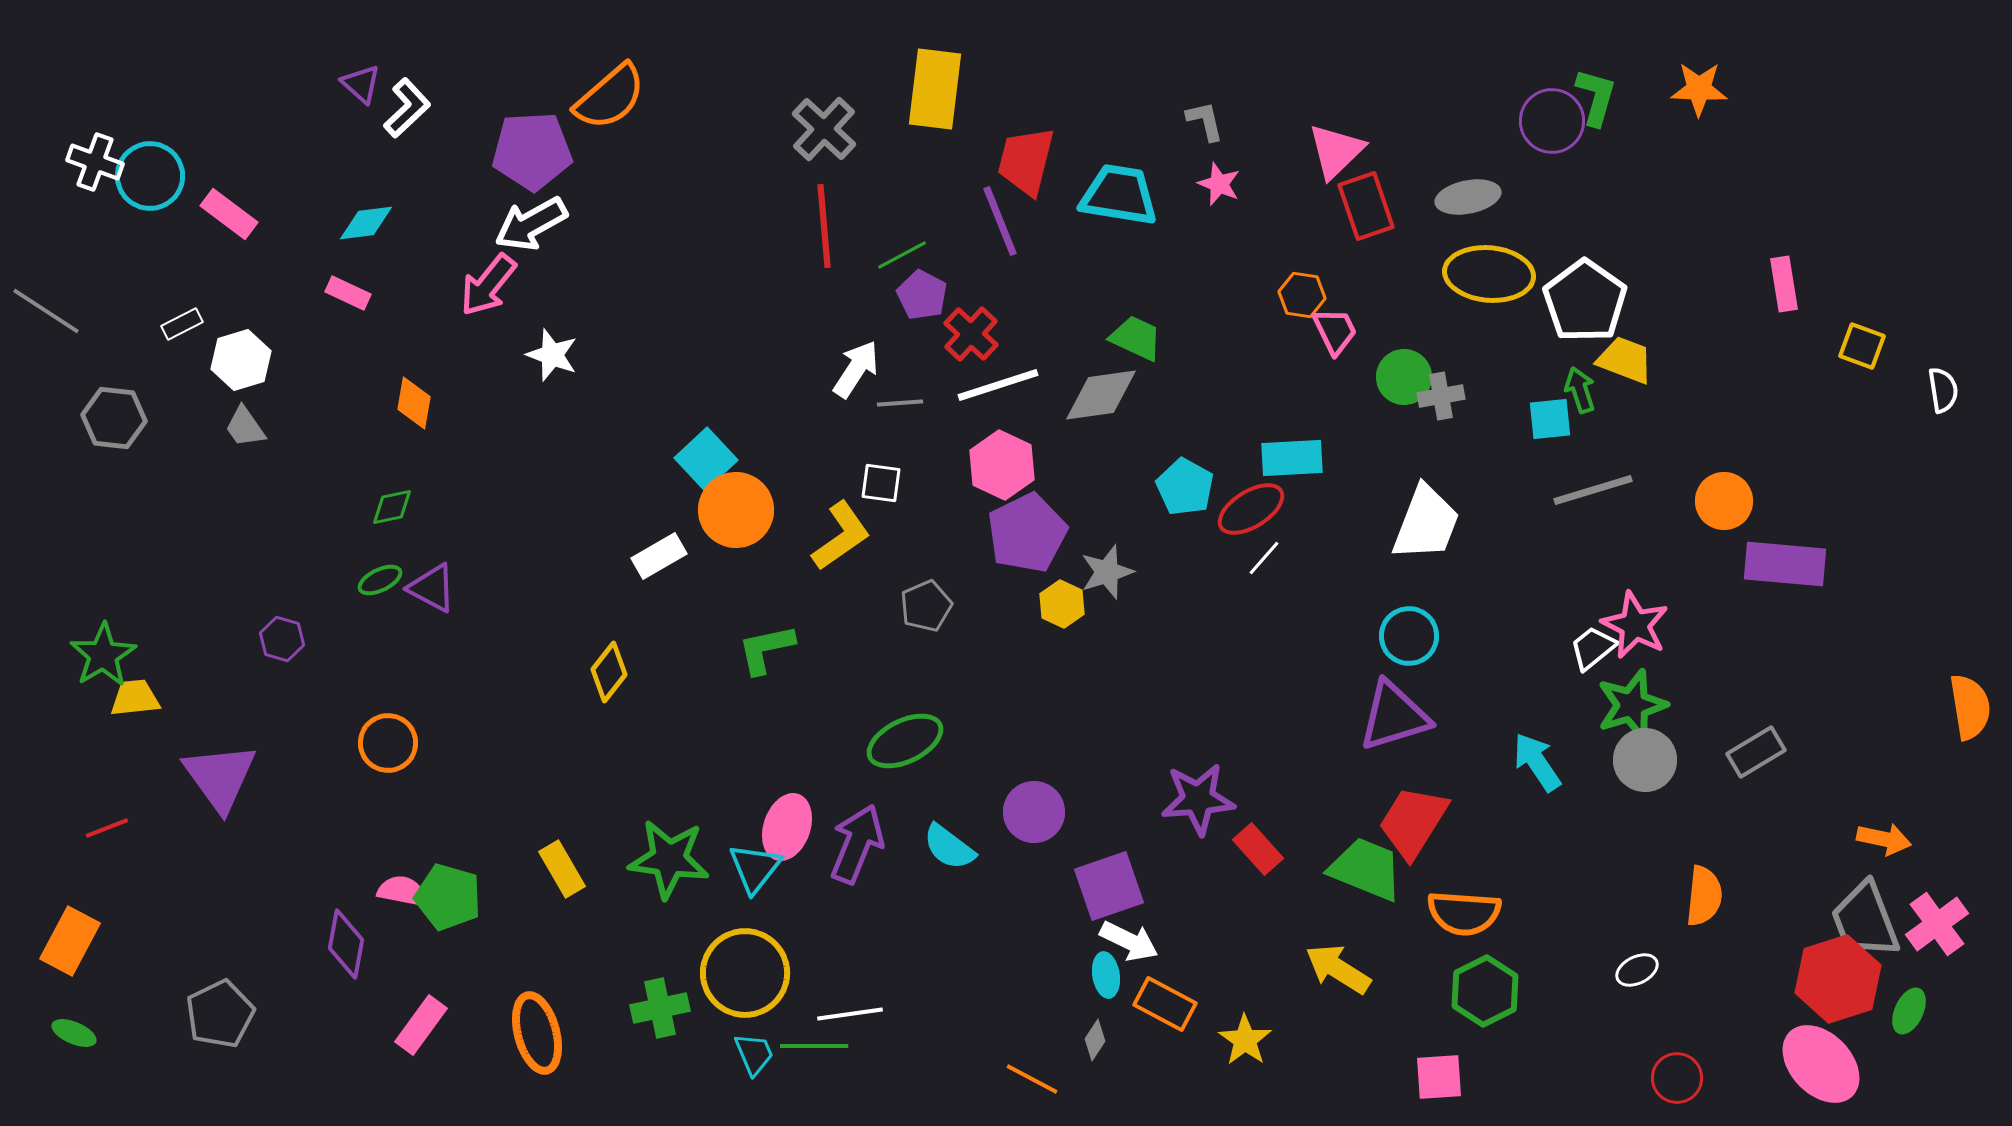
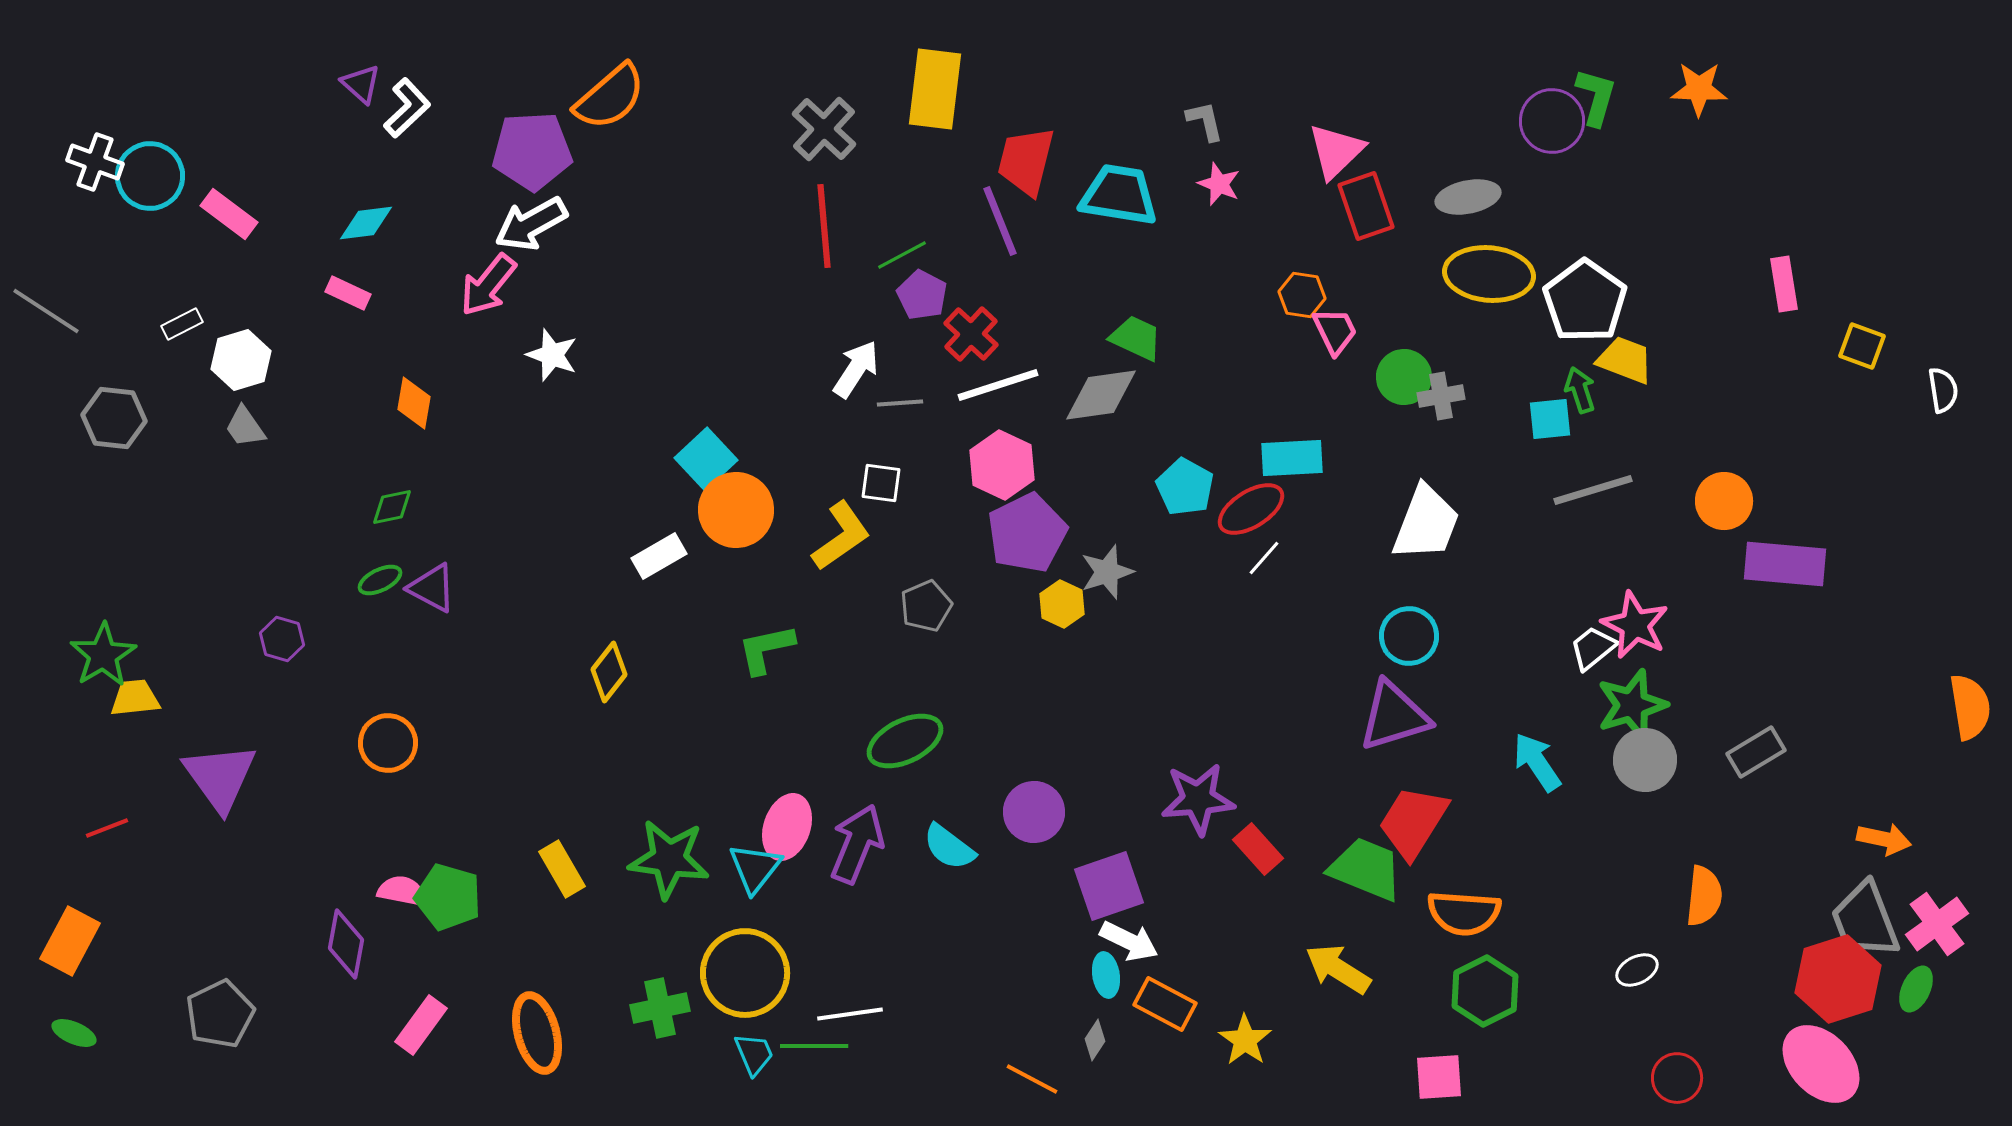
green ellipse at (1909, 1011): moved 7 px right, 22 px up
